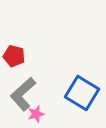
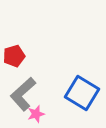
red pentagon: rotated 30 degrees counterclockwise
